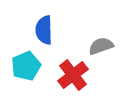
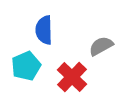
gray semicircle: rotated 10 degrees counterclockwise
red cross: moved 1 px left, 2 px down; rotated 8 degrees counterclockwise
